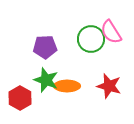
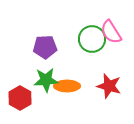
green circle: moved 1 px right
green star: rotated 25 degrees counterclockwise
